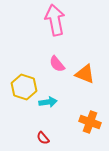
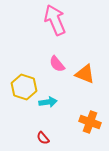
pink arrow: rotated 12 degrees counterclockwise
